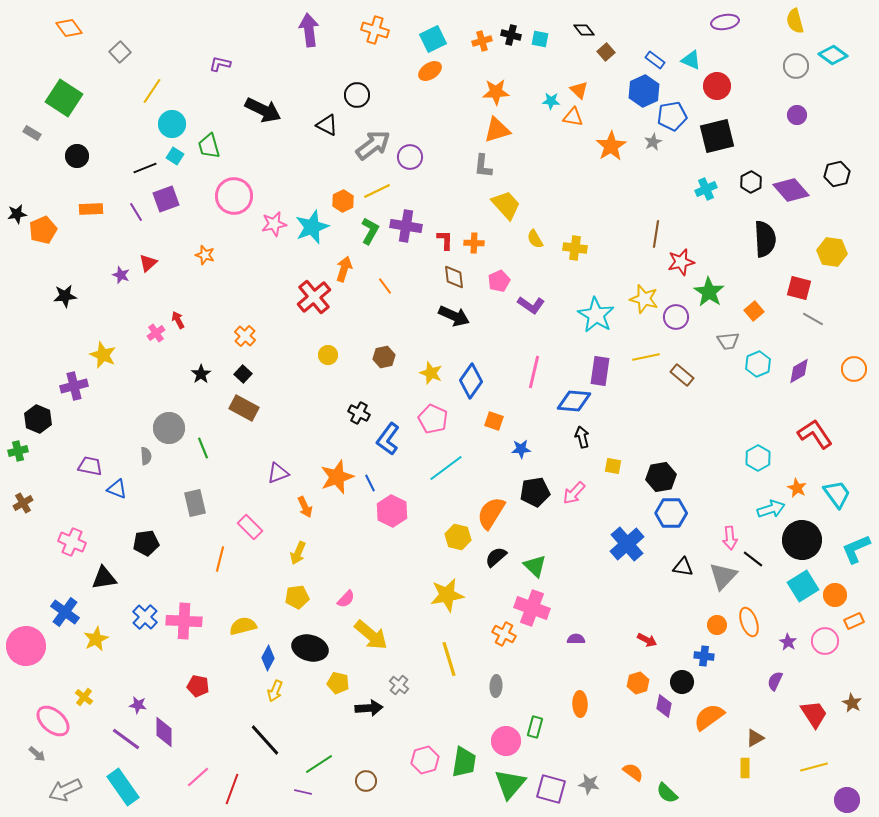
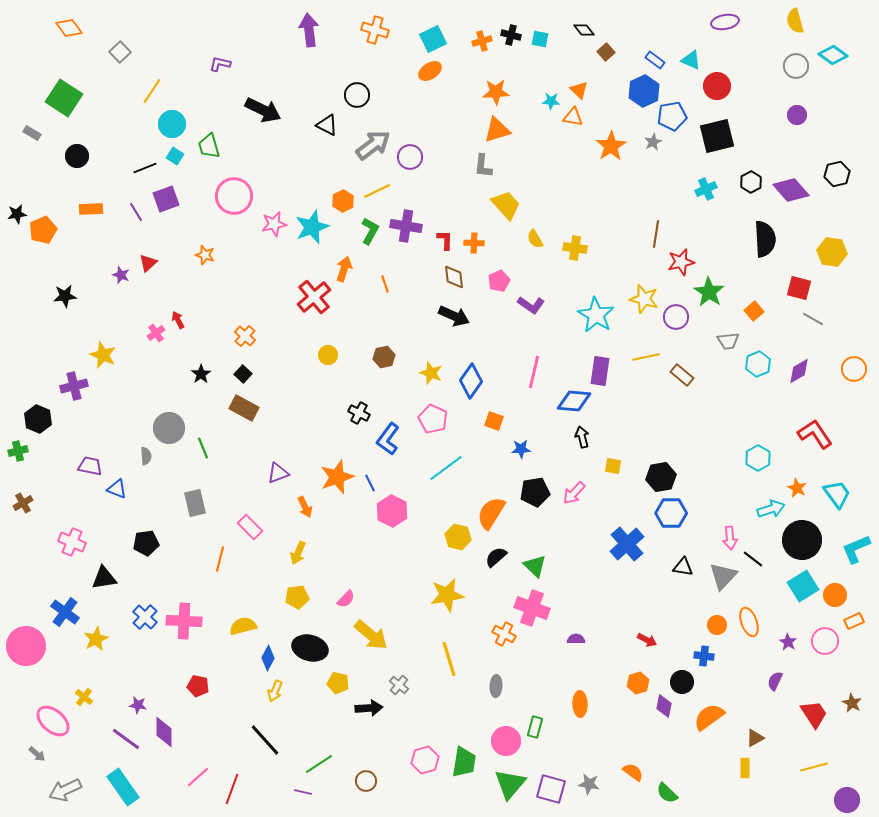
orange line at (385, 286): moved 2 px up; rotated 18 degrees clockwise
